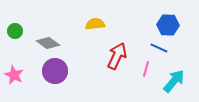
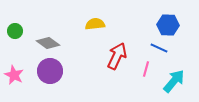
purple circle: moved 5 px left
